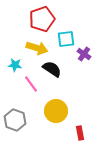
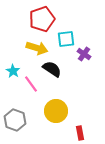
cyan star: moved 2 px left, 6 px down; rotated 24 degrees clockwise
